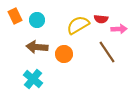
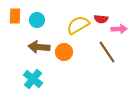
orange rectangle: rotated 28 degrees clockwise
brown arrow: moved 2 px right
orange circle: moved 2 px up
